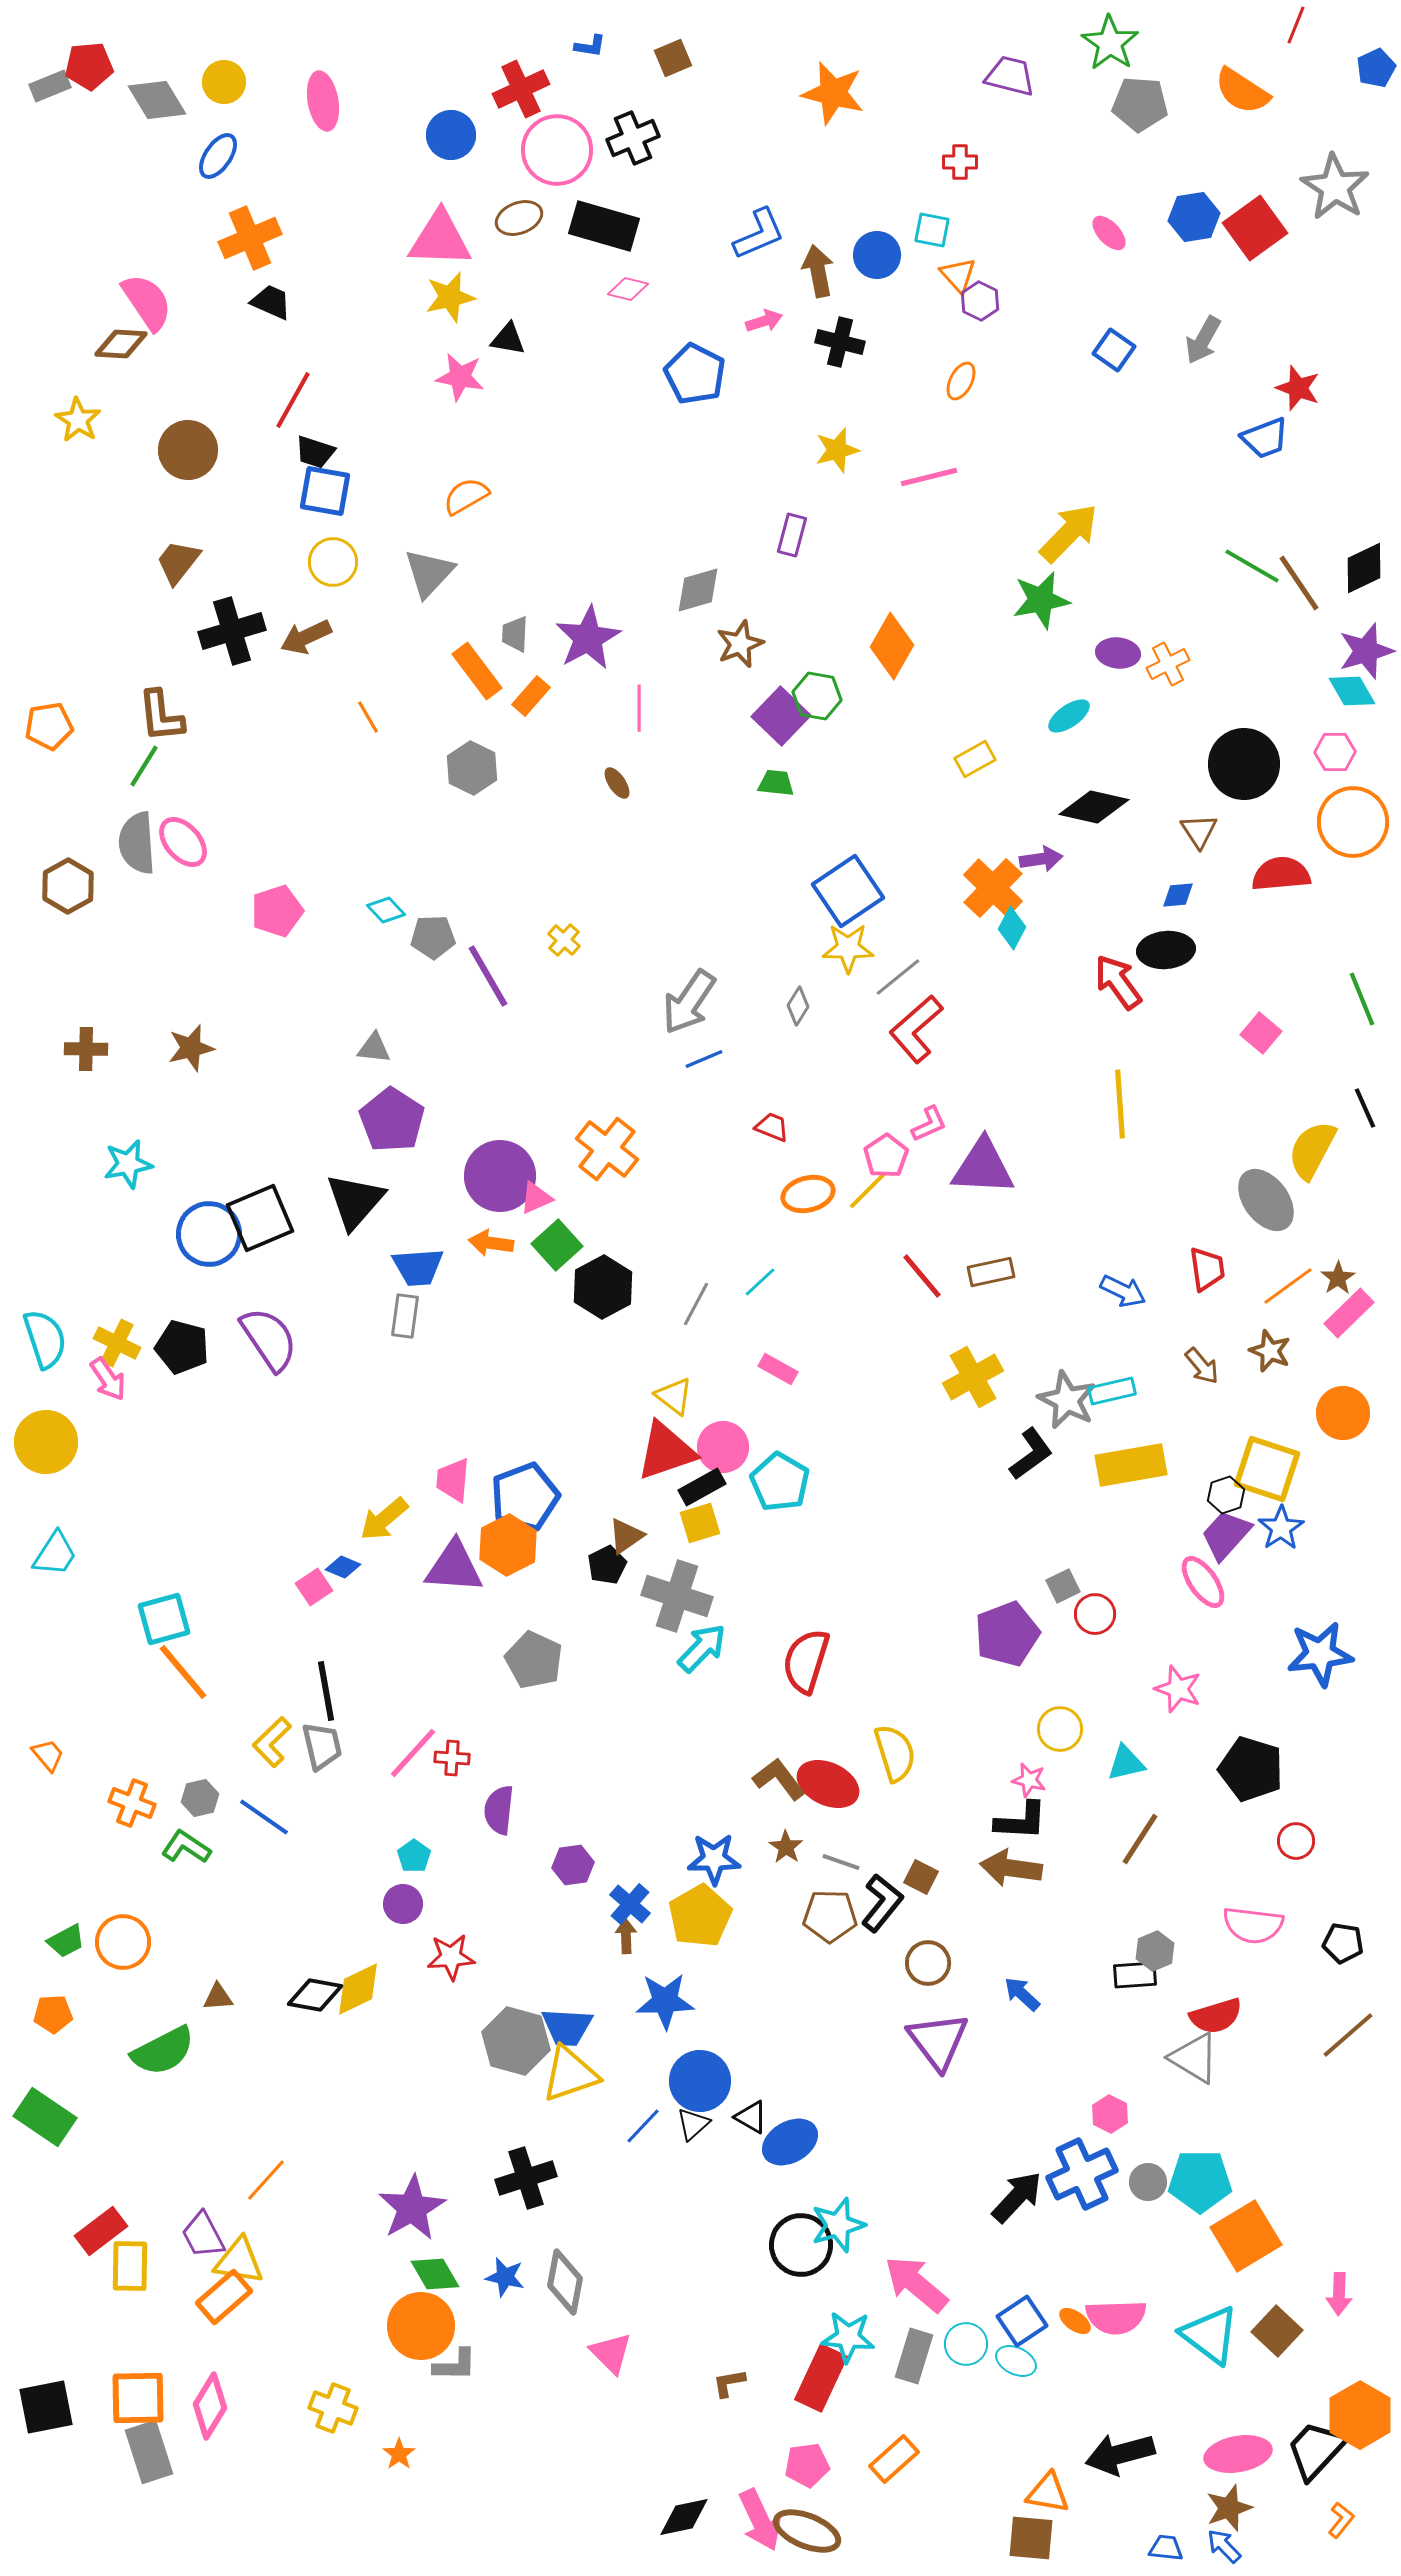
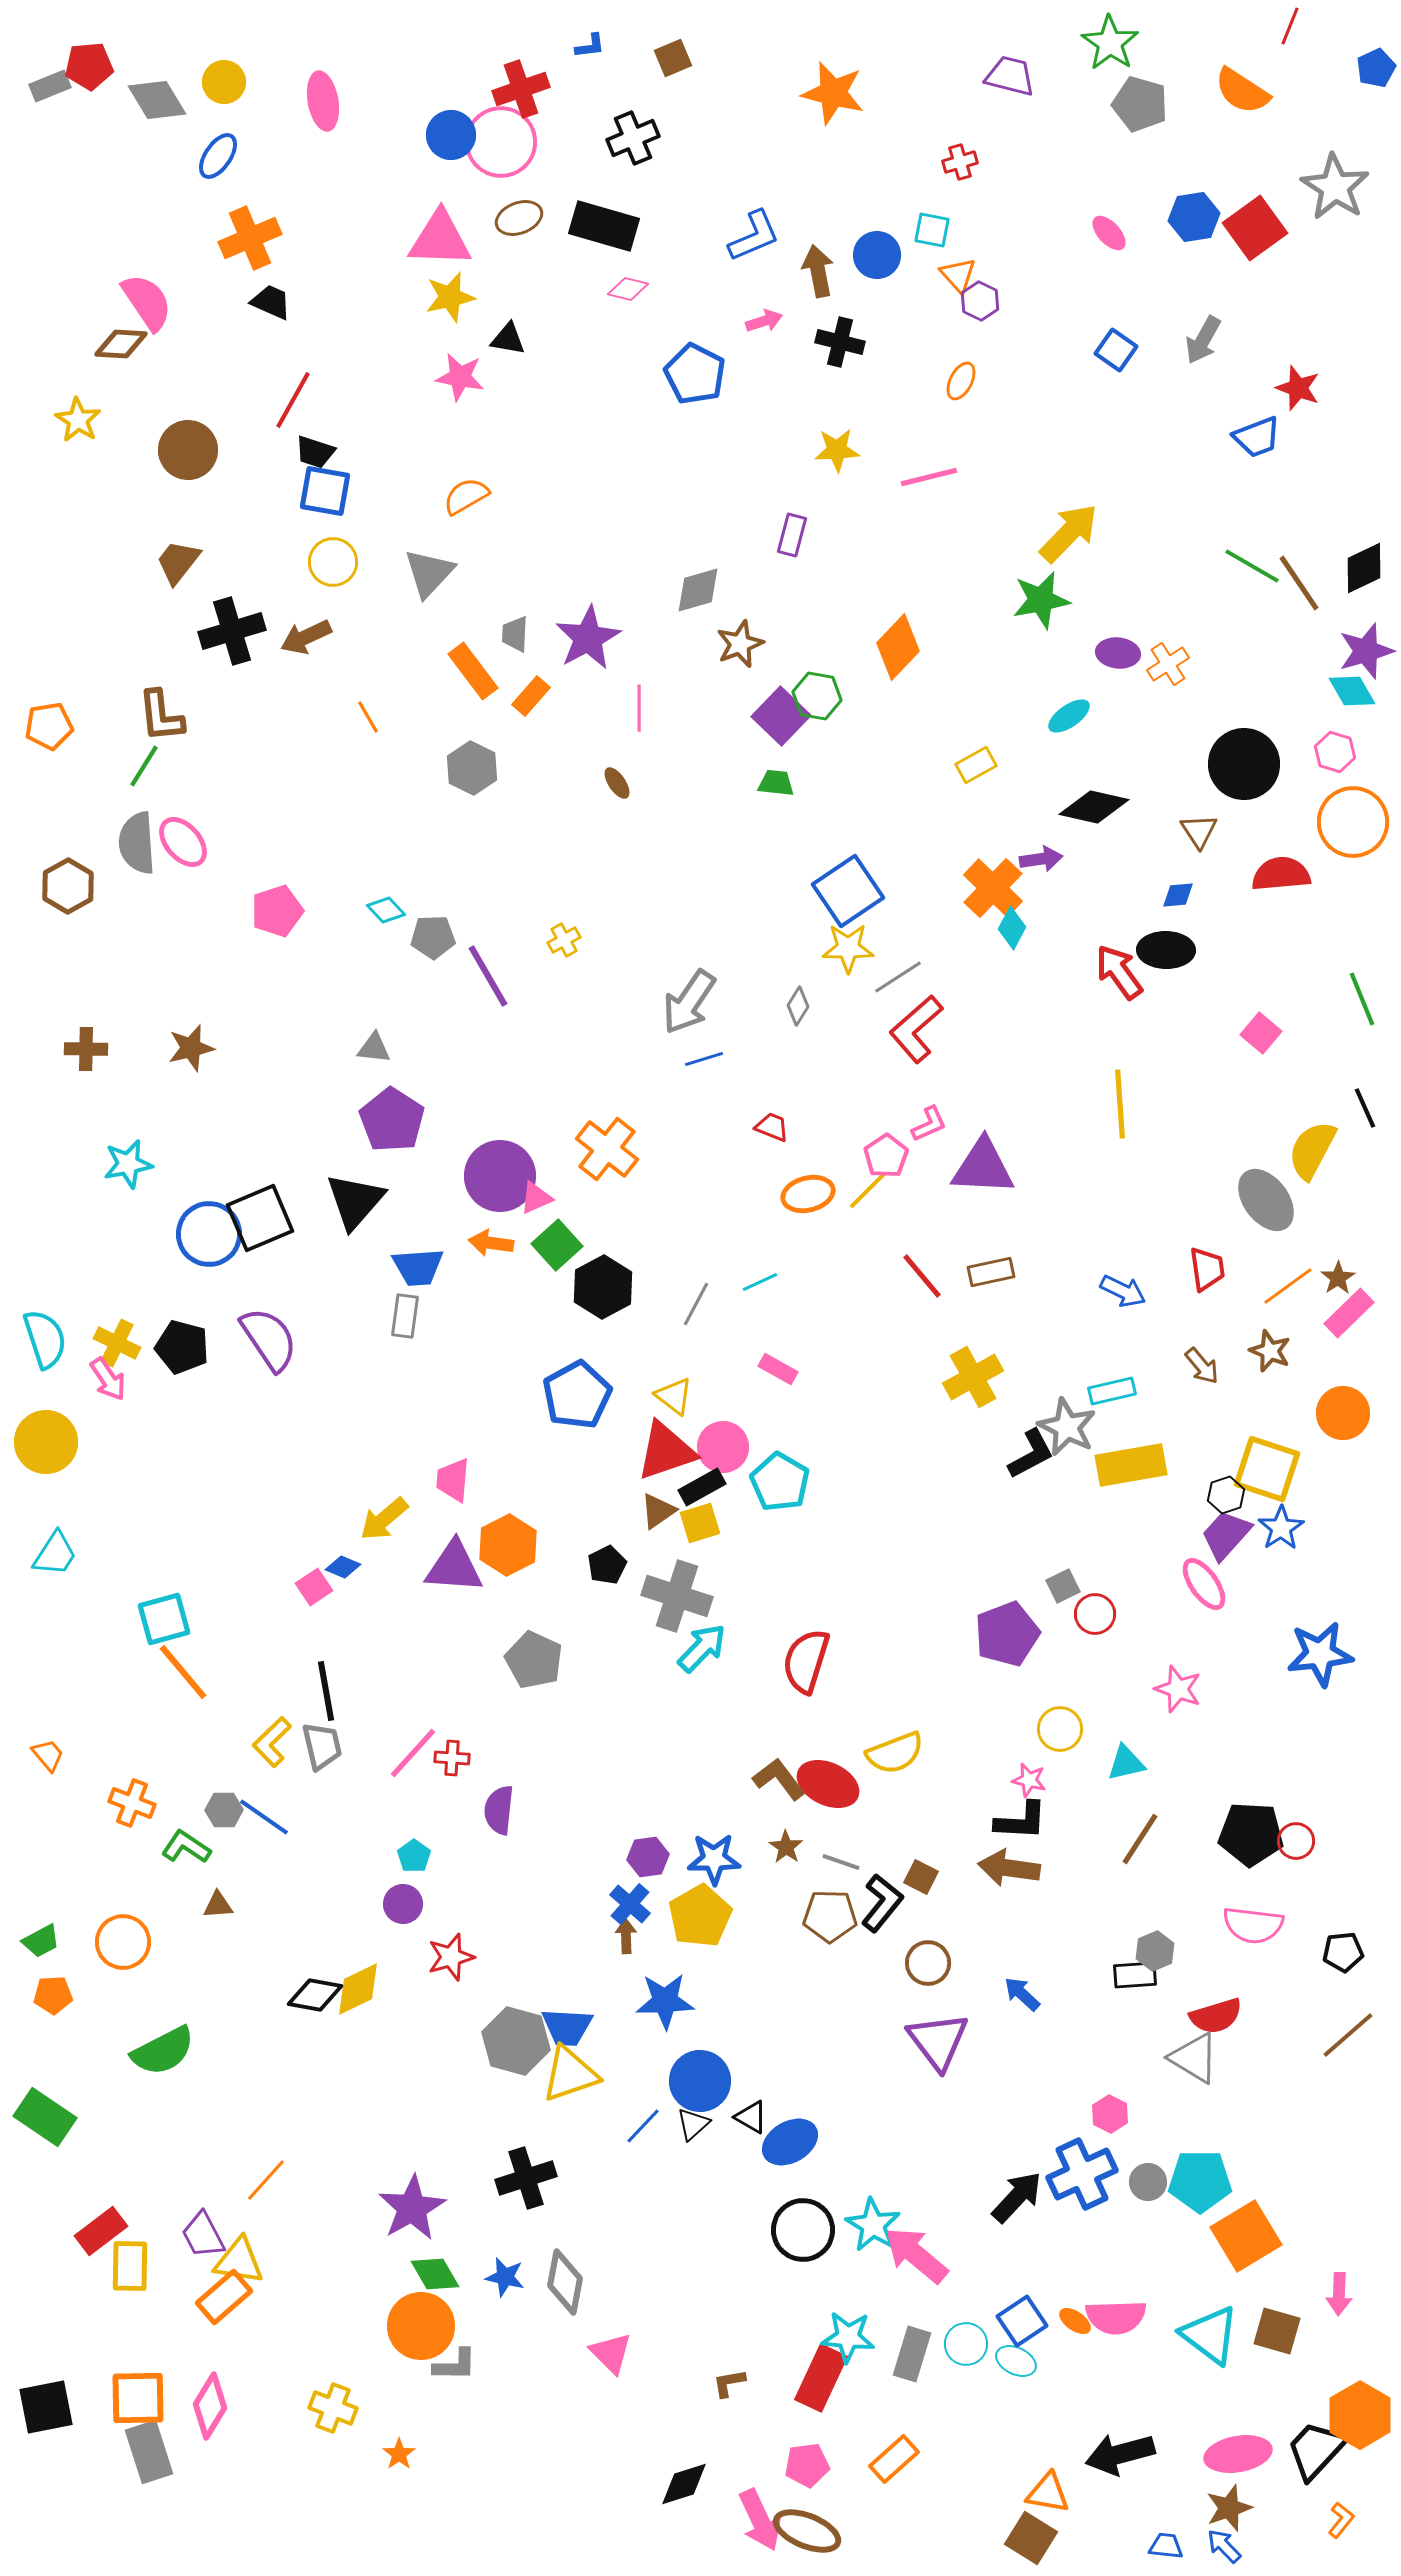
red line at (1296, 25): moved 6 px left, 1 px down
blue L-shape at (590, 46): rotated 16 degrees counterclockwise
red cross at (521, 89): rotated 6 degrees clockwise
gray pentagon at (1140, 104): rotated 12 degrees clockwise
pink circle at (557, 150): moved 56 px left, 8 px up
red cross at (960, 162): rotated 16 degrees counterclockwise
blue L-shape at (759, 234): moved 5 px left, 2 px down
blue square at (1114, 350): moved 2 px right
blue trapezoid at (1265, 438): moved 8 px left, 1 px up
yellow star at (837, 450): rotated 12 degrees clockwise
orange diamond at (892, 646): moved 6 px right, 1 px down; rotated 14 degrees clockwise
orange cross at (1168, 664): rotated 6 degrees counterclockwise
orange rectangle at (477, 671): moved 4 px left
pink hexagon at (1335, 752): rotated 18 degrees clockwise
yellow rectangle at (975, 759): moved 1 px right, 6 px down
yellow cross at (564, 940): rotated 20 degrees clockwise
black ellipse at (1166, 950): rotated 6 degrees clockwise
gray line at (898, 977): rotated 6 degrees clockwise
red arrow at (1118, 982): moved 1 px right, 10 px up
blue line at (704, 1059): rotated 6 degrees clockwise
cyan line at (760, 1282): rotated 18 degrees clockwise
gray star at (1067, 1400): moved 27 px down
black L-shape at (1031, 1454): rotated 8 degrees clockwise
blue pentagon at (525, 1497): moved 52 px right, 102 px up; rotated 8 degrees counterclockwise
brown triangle at (626, 1536): moved 32 px right, 25 px up
pink ellipse at (1203, 1582): moved 1 px right, 2 px down
yellow semicircle at (895, 1753): rotated 86 degrees clockwise
black pentagon at (1251, 1769): moved 65 px down; rotated 14 degrees counterclockwise
gray hexagon at (200, 1798): moved 24 px right, 12 px down; rotated 12 degrees clockwise
purple hexagon at (573, 1865): moved 75 px right, 8 px up
brown arrow at (1011, 1868): moved 2 px left
green trapezoid at (66, 1941): moved 25 px left
black pentagon at (1343, 1943): moved 9 px down; rotated 15 degrees counterclockwise
red star at (451, 1957): rotated 12 degrees counterclockwise
brown triangle at (218, 1997): moved 92 px up
orange pentagon at (53, 2014): moved 19 px up
cyan star at (838, 2225): moved 35 px right; rotated 24 degrees counterclockwise
black circle at (801, 2245): moved 2 px right, 15 px up
pink arrow at (916, 2284): moved 29 px up
brown square at (1277, 2331): rotated 27 degrees counterclockwise
gray rectangle at (914, 2356): moved 2 px left, 2 px up
black diamond at (684, 2517): moved 33 px up; rotated 6 degrees counterclockwise
brown square at (1031, 2538): rotated 27 degrees clockwise
blue trapezoid at (1166, 2548): moved 2 px up
